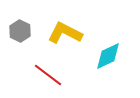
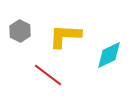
yellow L-shape: moved 3 px down; rotated 24 degrees counterclockwise
cyan diamond: moved 1 px right, 1 px up
